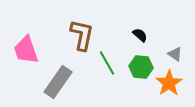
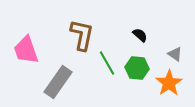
green hexagon: moved 4 px left, 1 px down
